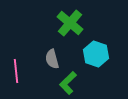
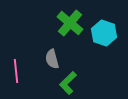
cyan hexagon: moved 8 px right, 21 px up
